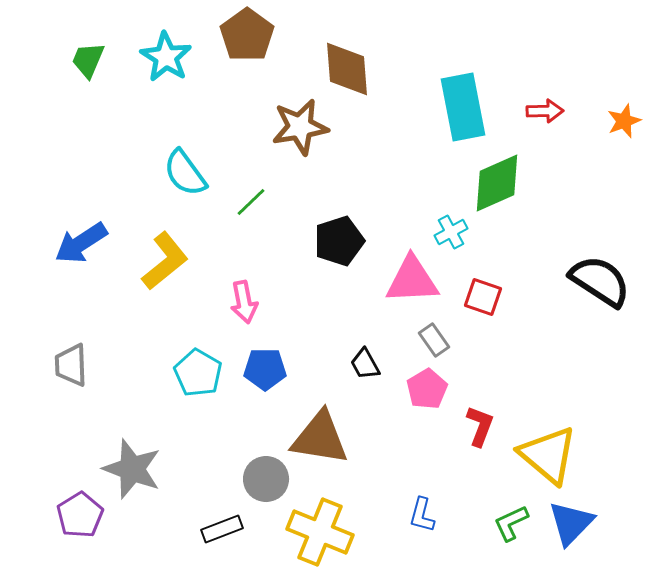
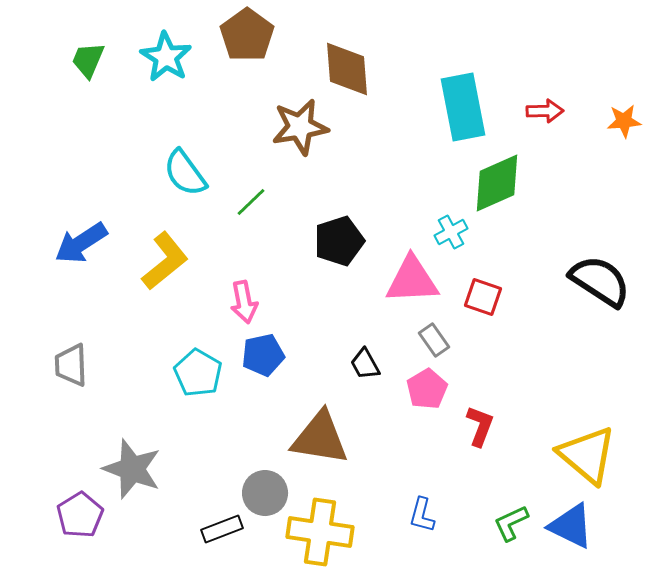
orange star: rotated 16 degrees clockwise
blue pentagon: moved 2 px left, 14 px up; rotated 12 degrees counterclockwise
yellow triangle: moved 39 px right
gray circle: moved 1 px left, 14 px down
blue triangle: moved 3 px down; rotated 48 degrees counterclockwise
yellow cross: rotated 14 degrees counterclockwise
